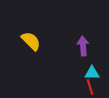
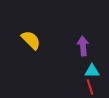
yellow semicircle: moved 1 px up
cyan triangle: moved 2 px up
